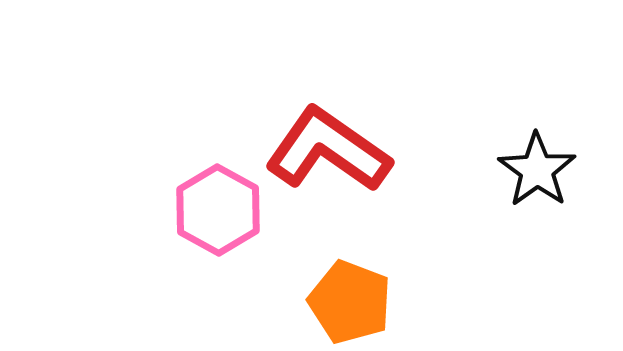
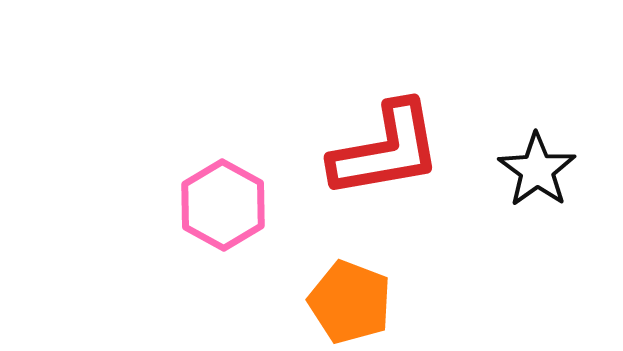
red L-shape: moved 58 px right; rotated 135 degrees clockwise
pink hexagon: moved 5 px right, 5 px up
